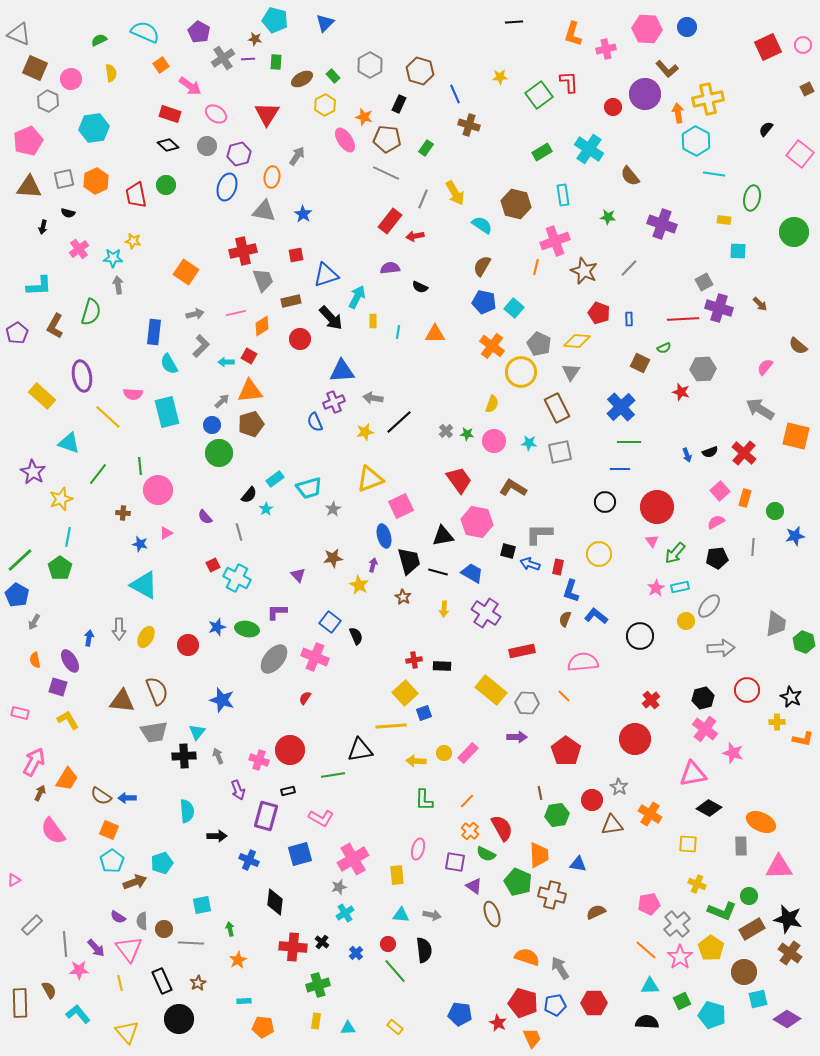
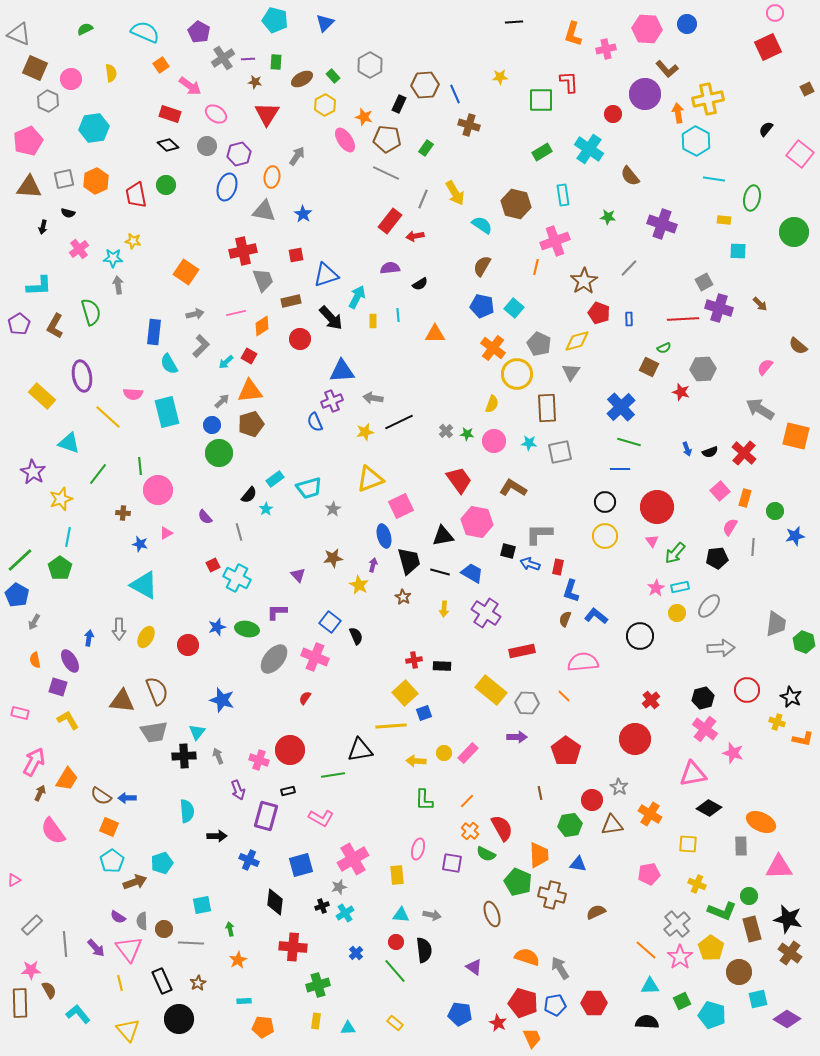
blue circle at (687, 27): moved 3 px up
brown star at (255, 39): moved 43 px down
green semicircle at (99, 40): moved 14 px left, 11 px up
pink circle at (803, 45): moved 28 px left, 32 px up
brown hexagon at (420, 71): moved 5 px right, 14 px down; rotated 20 degrees counterclockwise
green square at (539, 95): moved 2 px right, 5 px down; rotated 36 degrees clockwise
red circle at (613, 107): moved 7 px down
cyan line at (714, 174): moved 5 px down
brown star at (584, 271): moved 10 px down; rotated 16 degrees clockwise
black semicircle at (420, 287): moved 3 px up; rotated 56 degrees counterclockwise
blue pentagon at (484, 302): moved 2 px left, 4 px down
green semicircle at (91, 312): rotated 32 degrees counterclockwise
cyan line at (398, 332): moved 17 px up; rotated 16 degrees counterclockwise
purple pentagon at (17, 333): moved 2 px right, 9 px up
yellow diamond at (577, 341): rotated 20 degrees counterclockwise
orange cross at (492, 346): moved 1 px right, 2 px down
cyan arrow at (226, 362): rotated 42 degrees counterclockwise
brown square at (640, 363): moved 9 px right, 4 px down
yellow circle at (521, 372): moved 4 px left, 2 px down
purple cross at (334, 402): moved 2 px left, 1 px up
brown rectangle at (557, 408): moved 10 px left; rotated 24 degrees clockwise
black line at (399, 422): rotated 16 degrees clockwise
green line at (629, 442): rotated 15 degrees clockwise
blue arrow at (687, 455): moved 6 px up
pink semicircle at (716, 522): moved 14 px right, 5 px down; rotated 30 degrees counterclockwise
yellow circle at (599, 554): moved 6 px right, 18 px up
black line at (438, 572): moved 2 px right
yellow circle at (686, 621): moved 9 px left, 8 px up
yellow cross at (777, 722): rotated 21 degrees clockwise
green hexagon at (557, 815): moved 13 px right, 10 px down
orange square at (109, 830): moved 3 px up
blue square at (300, 854): moved 1 px right, 11 px down
purple square at (455, 862): moved 3 px left, 1 px down
purple triangle at (474, 886): moved 81 px down
pink pentagon at (649, 904): moved 30 px up
brown rectangle at (752, 929): rotated 75 degrees counterclockwise
black cross at (322, 942): moved 36 px up; rotated 32 degrees clockwise
red circle at (388, 944): moved 8 px right, 2 px up
pink star at (79, 970): moved 48 px left
brown circle at (744, 972): moved 5 px left
yellow rectangle at (395, 1027): moved 4 px up
yellow triangle at (127, 1032): moved 1 px right, 2 px up
